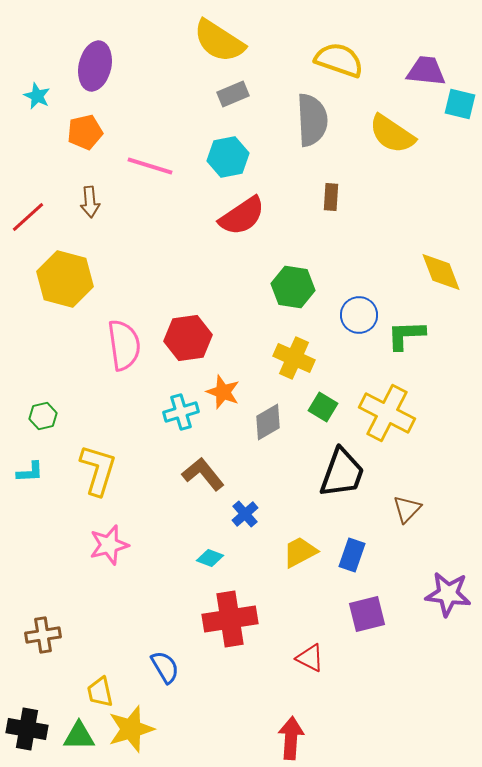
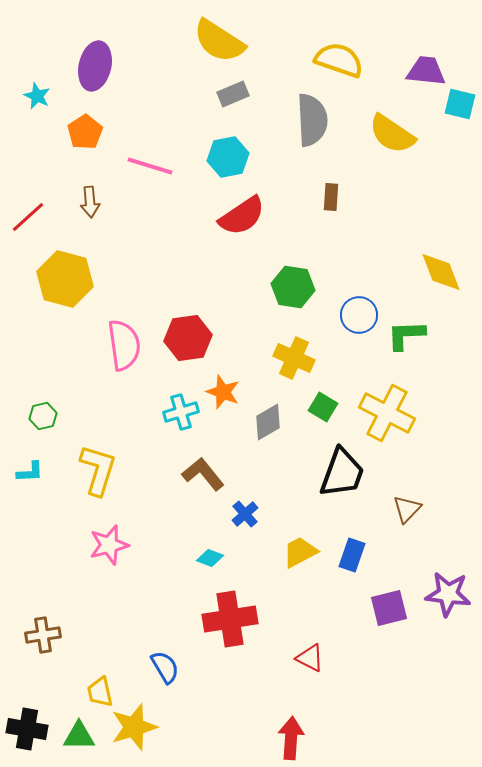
orange pentagon at (85, 132): rotated 20 degrees counterclockwise
purple square at (367, 614): moved 22 px right, 6 px up
yellow star at (131, 729): moved 3 px right, 2 px up
